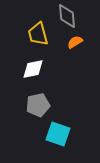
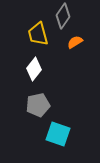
gray diamond: moved 4 px left; rotated 40 degrees clockwise
white diamond: moved 1 px right; rotated 40 degrees counterclockwise
